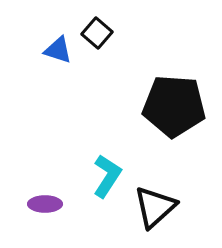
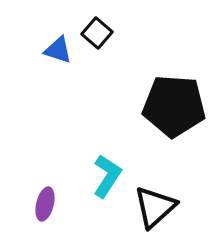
purple ellipse: rotated 76 degrees counterclockwise
